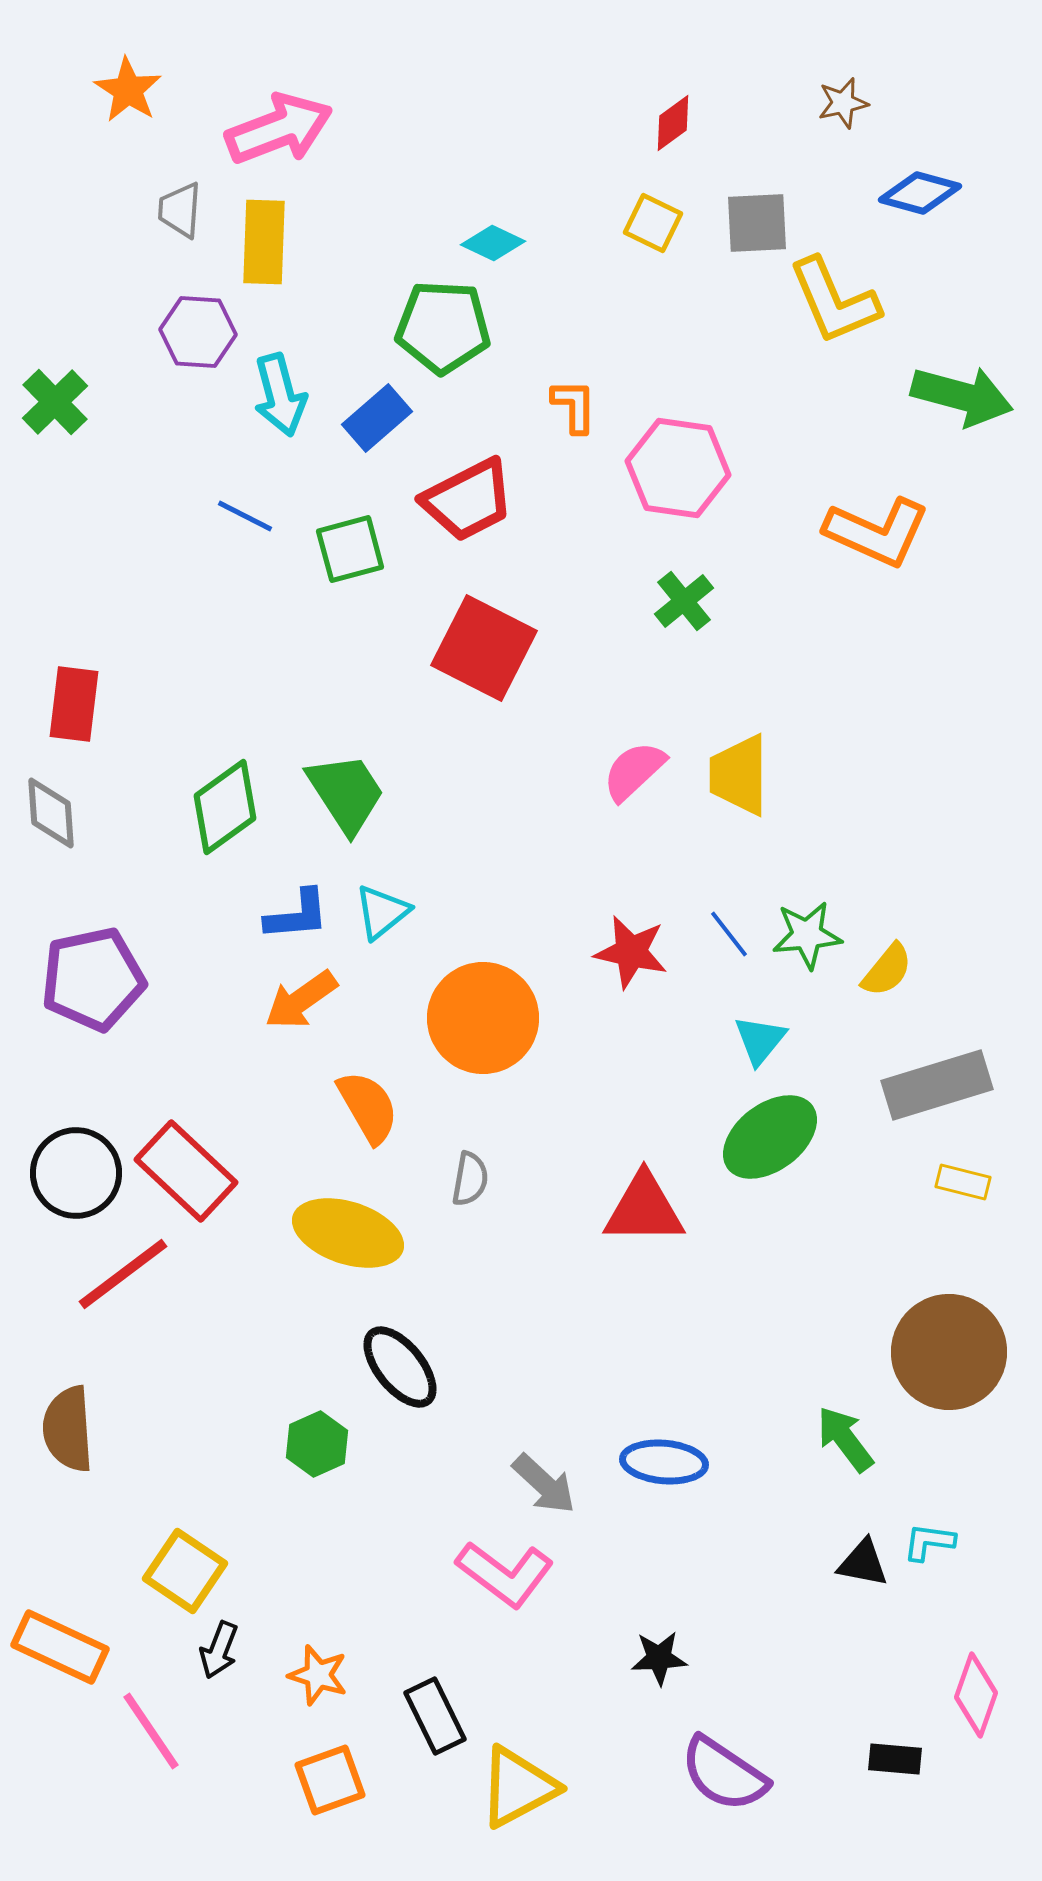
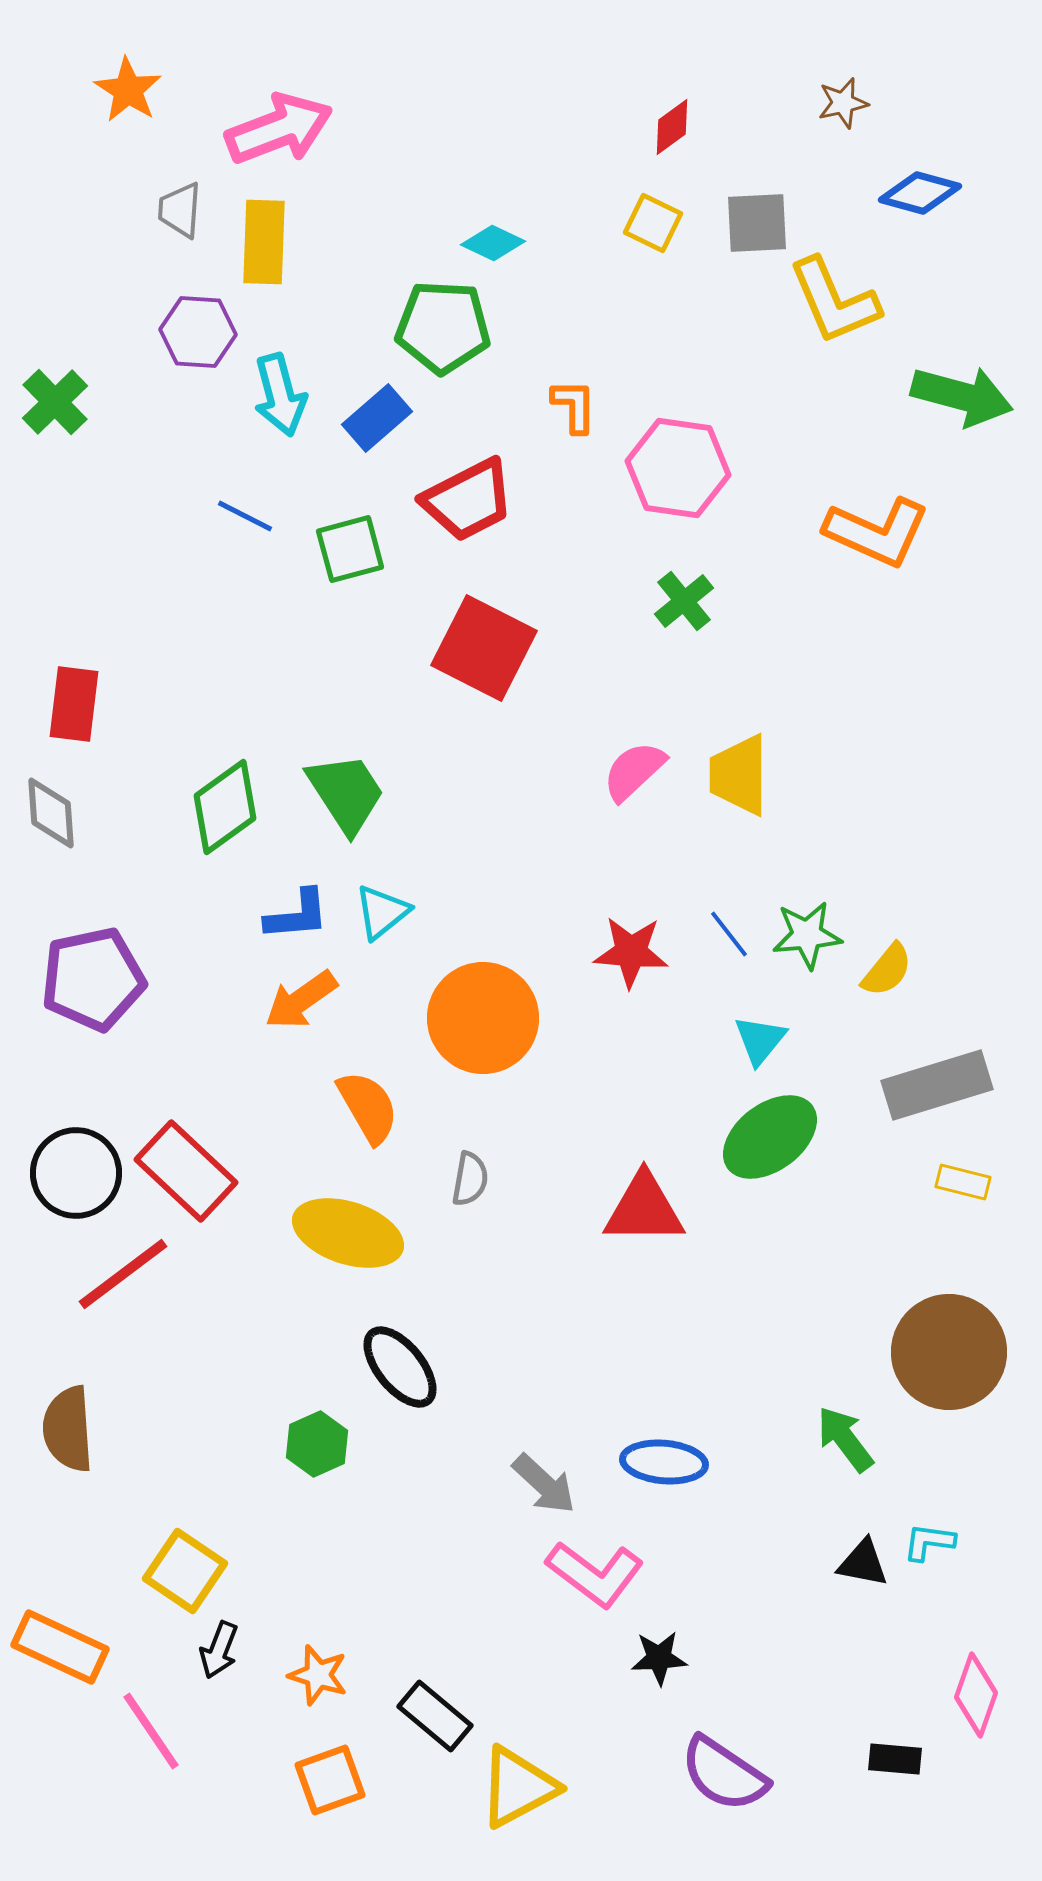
red diamond at (673, 123): moved 1 px left, 4 px down
red star at (631, 952): rotated 8 degrees counterclockwise
pink L-shape at (505, 1574): moved 90 px right
black rectangle at (435, 1716): rotated 24 degrees counterclockwise
